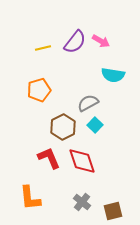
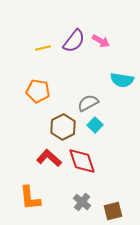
purple semicircle: moved 1 px left, 1 px up
cyan semicircle: moved 9 px right, 5 px down
orange pentagon: moved 1 px left, 1 px down; rotated 25 degrees clockwise
red L-shape: rotated 25 degrees counterclockwise
